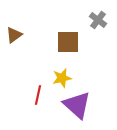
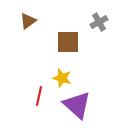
gray cross: moved 1 px right, 2 px down; rotated 24 degrees clockwise
brown triangle: moved 14 px right, 14 px up
yellow star: rotated 30 degrees clockwise
red line: moved 1 px right, 1 px down
